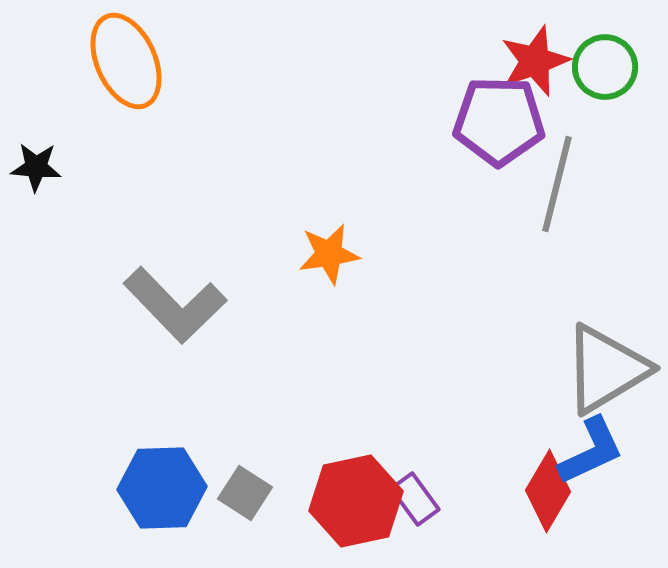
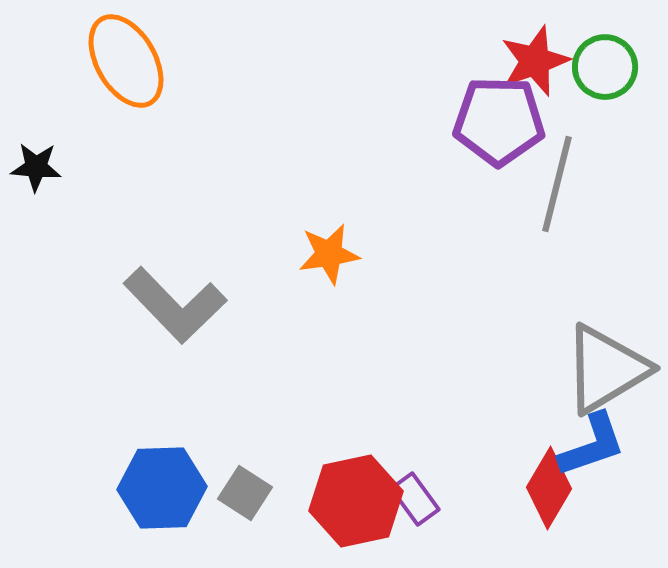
orange ellipse: rotated 6 degrees counterclockwise
blue L-shape: moved 1 px right, 6 px up; rotated 6 degrees clockwise
red diamond: moved 1 px right, 3 px up
